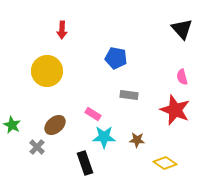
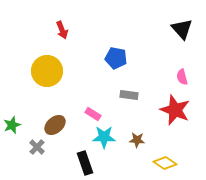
red arrow: rotated 24 degrees counterclockwise
green star: rotated 24 degrees clockwise
